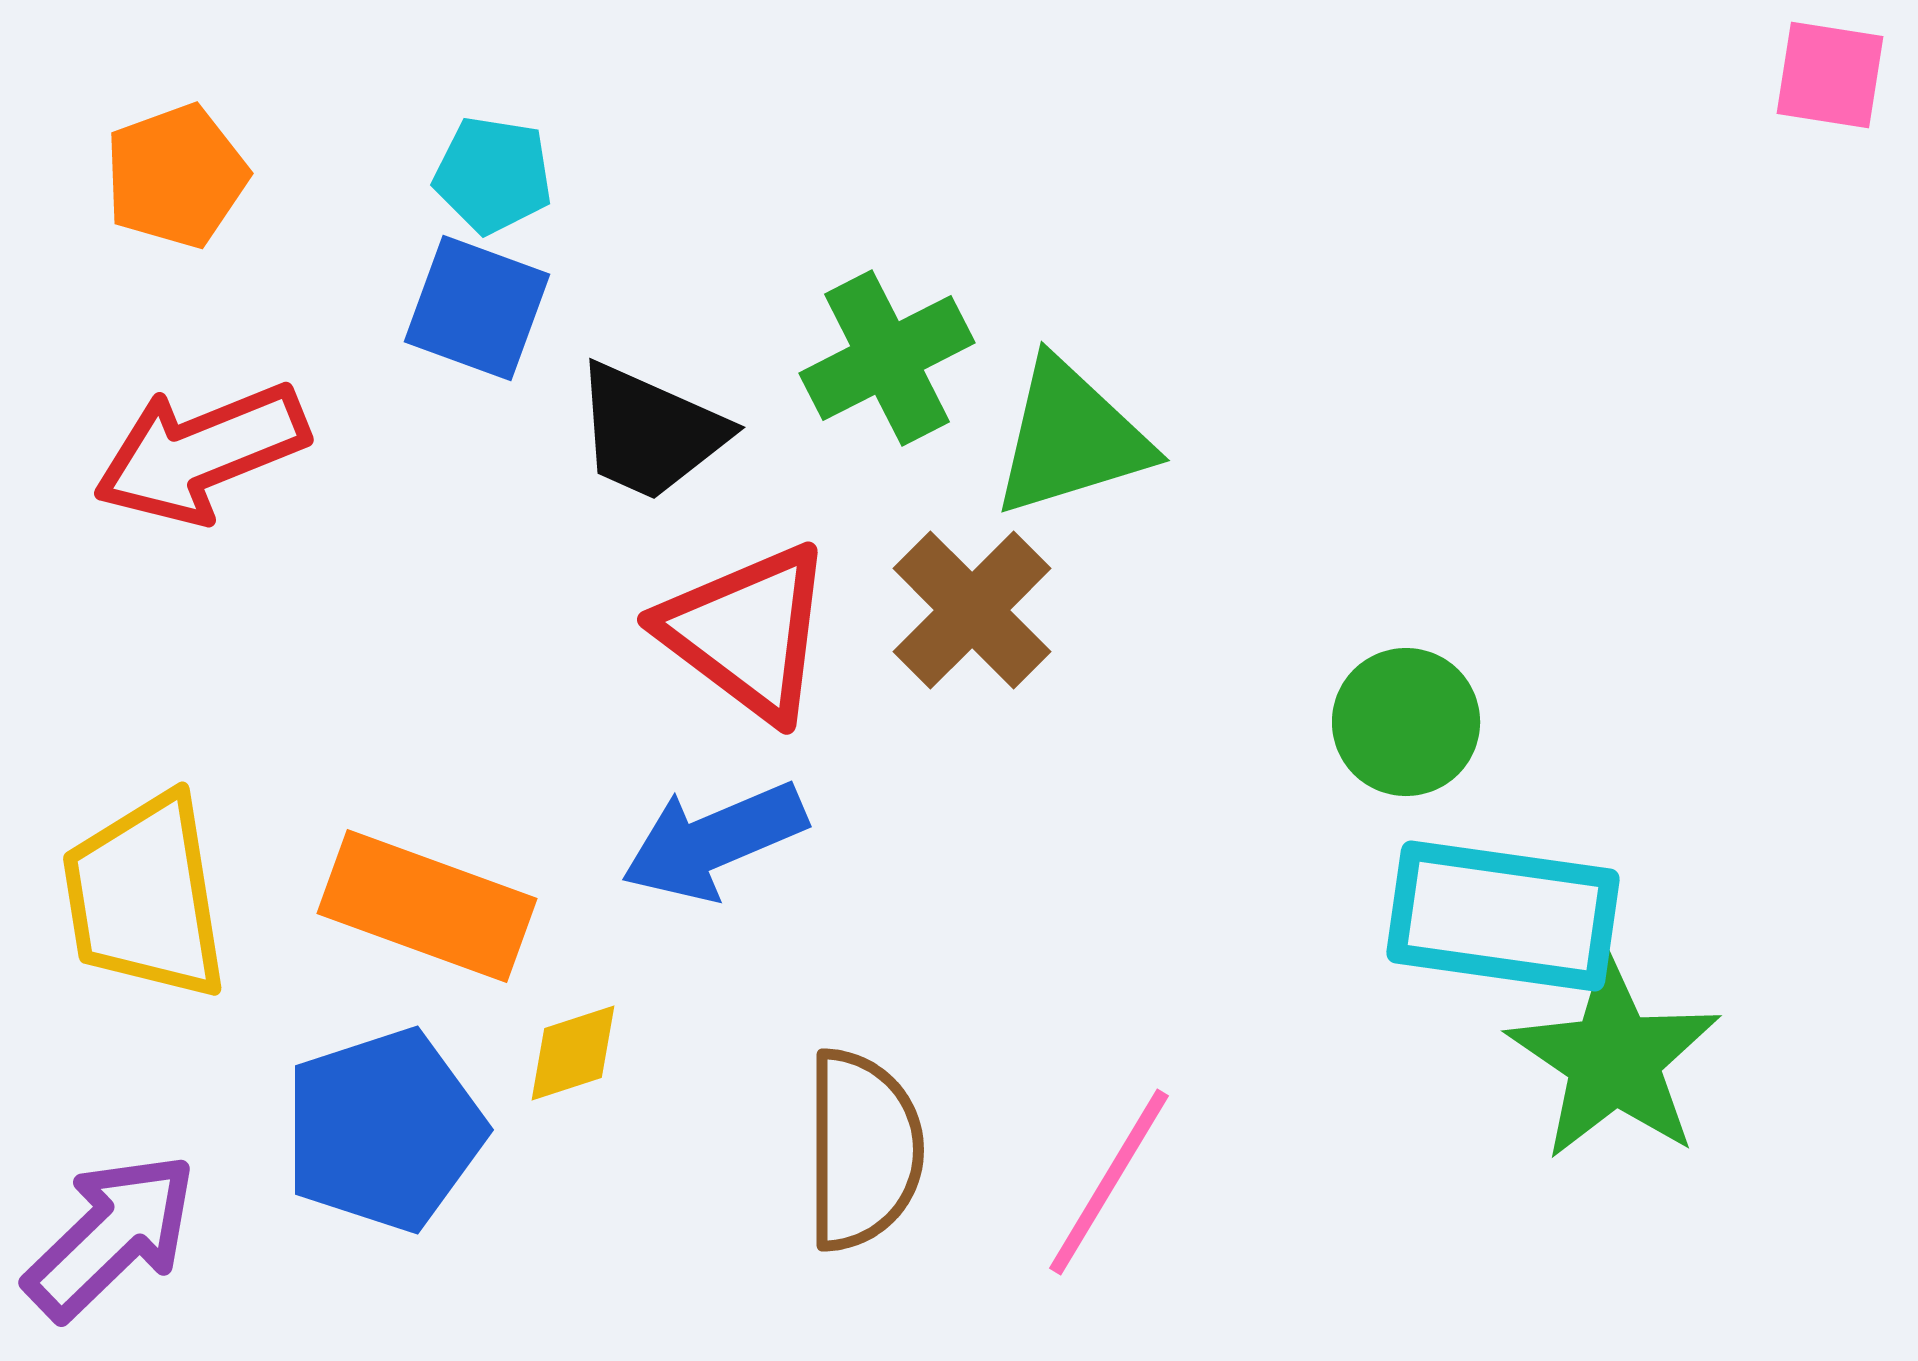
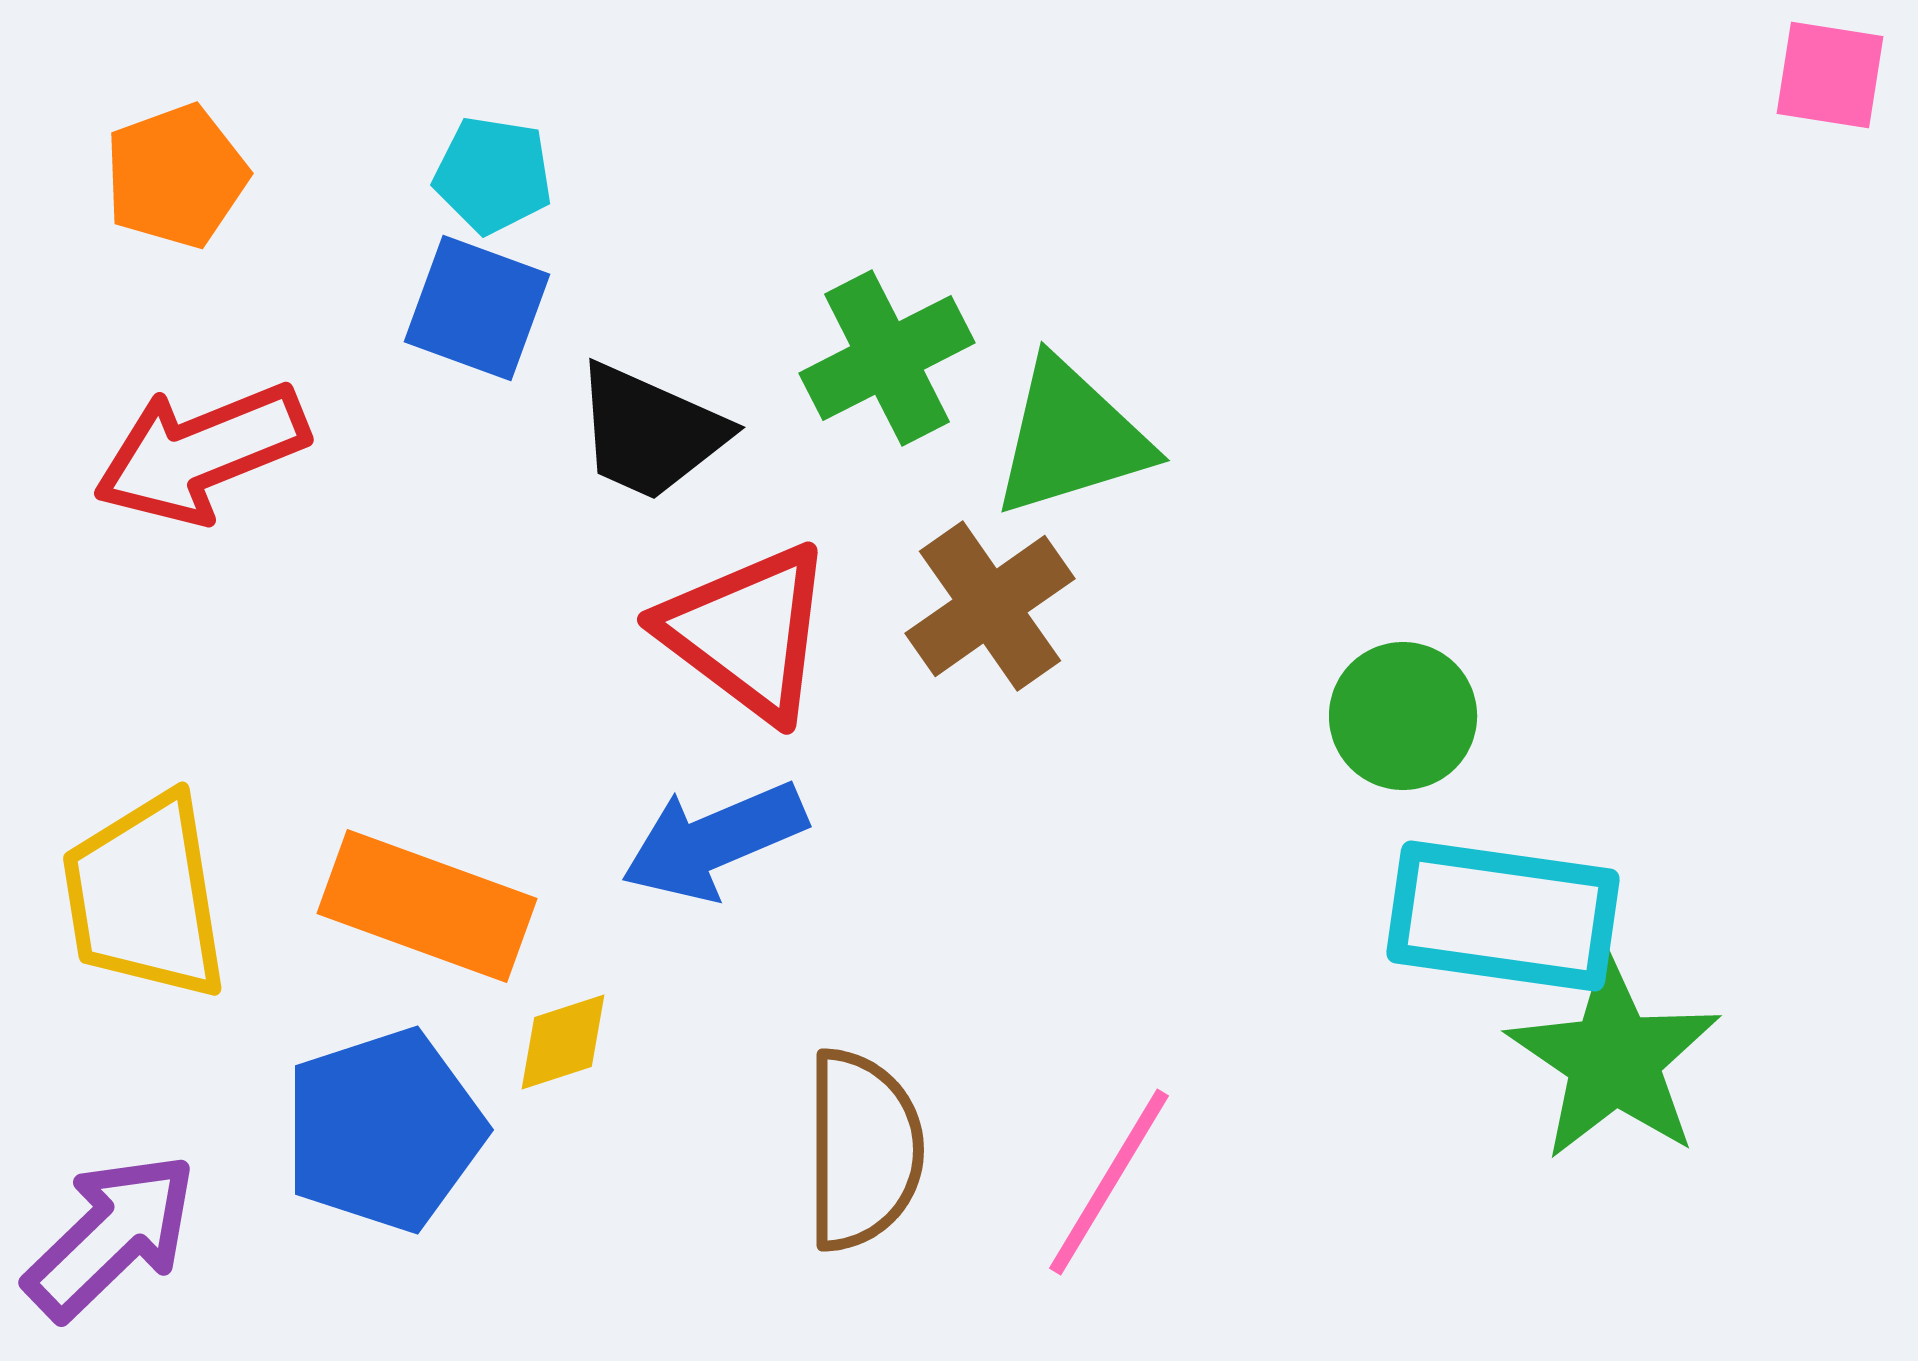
brown cross: moved 18 px right, 4 px up; rotated 10 degrees clockwise
green circle: moved 3 px left, 6 px up
yellow diamond: moved 10 px left, 11 px up
